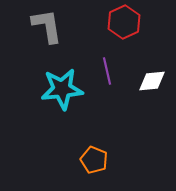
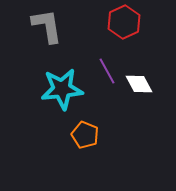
purple line: rotated 16 degrees counterclockwise
white diamond: moved 13 px left, 3 px down; rotated 68 degrees clockwise
orange pentagon: moved 9 px left, 25 px up
